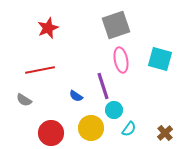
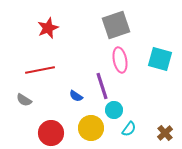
pink ellipse: moved 1 px left
purple line: moved 1 px left
